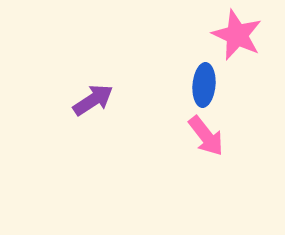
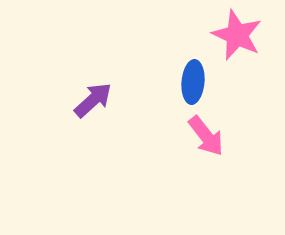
blue ellipse: moved 11 px left, 3 px up
purple arrow: rotated 9 degrees counterclockwise
